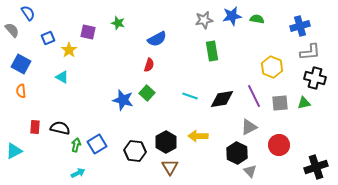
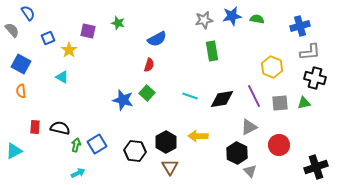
purple square at (88, 32): moved 1 px up
